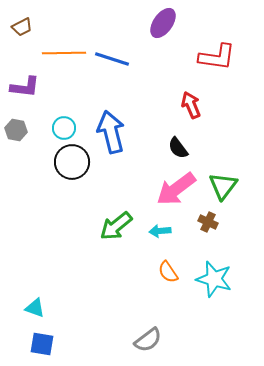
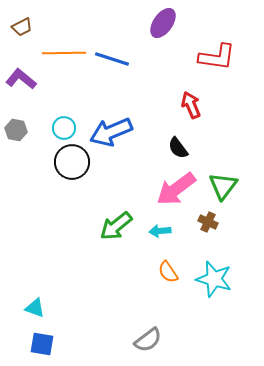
purple L-shape: moved 4 px left, 8 px up; rotated 148 degrees counterclockwise
blue arrow: rotated 99 degrees counterclockwise
